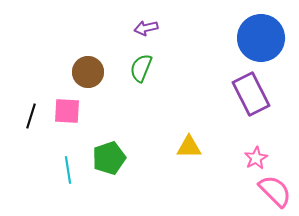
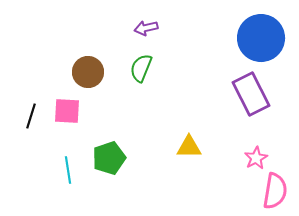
pink semicircle: rotated 54 degrees clockwise
